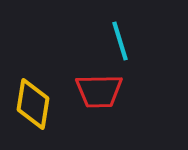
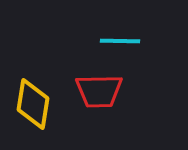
cyan line: rotated 72 degrees counterclockwise
